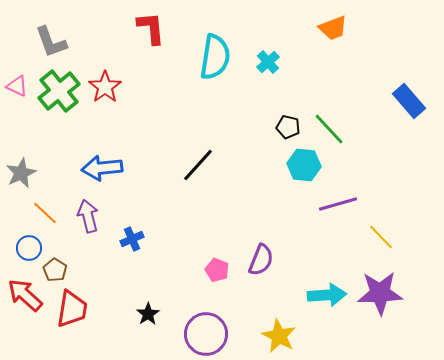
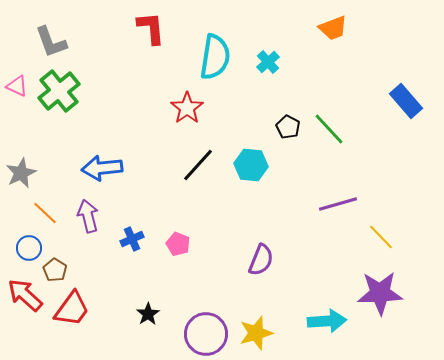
red star: moved 82 px right, 21 px down
blue rectangle: moved 3 px left
black pentagon: rotated 15 degrees clockwise
cyan hexagon: moved 53 px left
pink pentagon: moved 39 px left, 26 px up
cyan arrow: moved 26 px down
red trapezoid: rotated 27 degrees clockwise
yellow star: moved 23 px left, 3 px up; rotated 28 degrees clockwise
